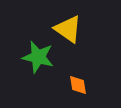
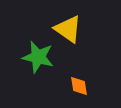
orange diamond: moved 1 px right, 1 px down
